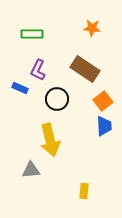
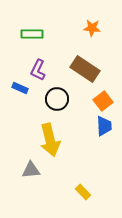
yellow rectangle: moved 1 px left, 1 px down; rotated 49 degrees counterclockwise
